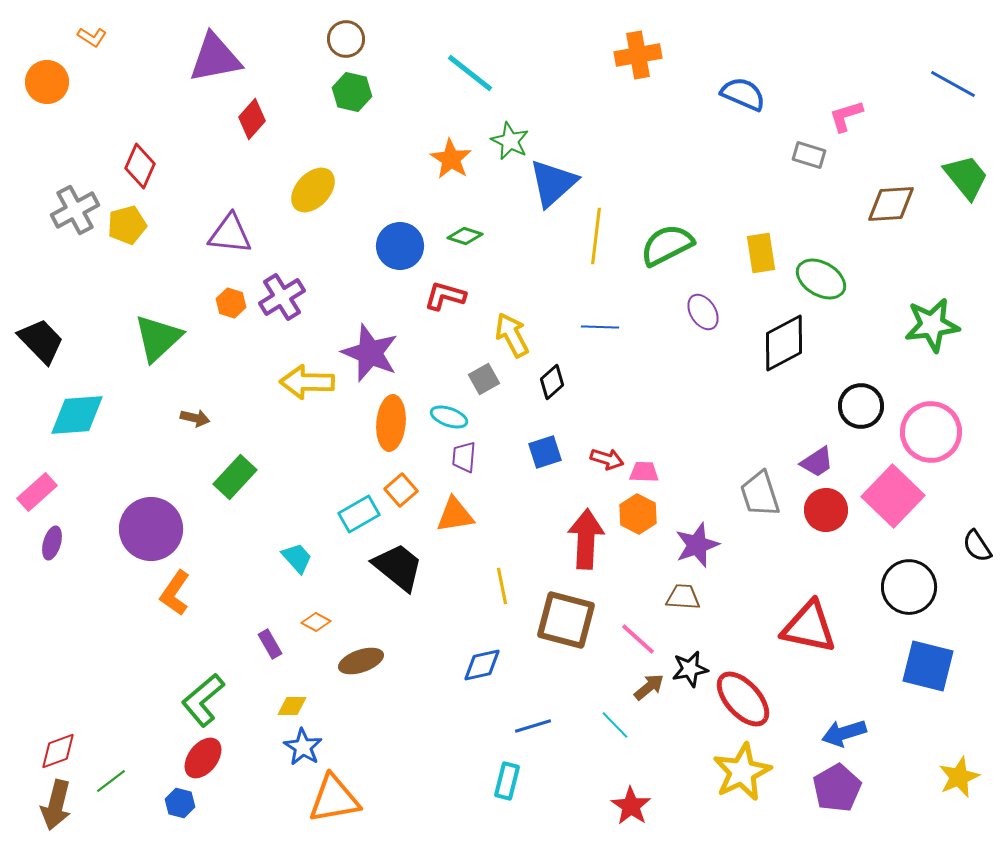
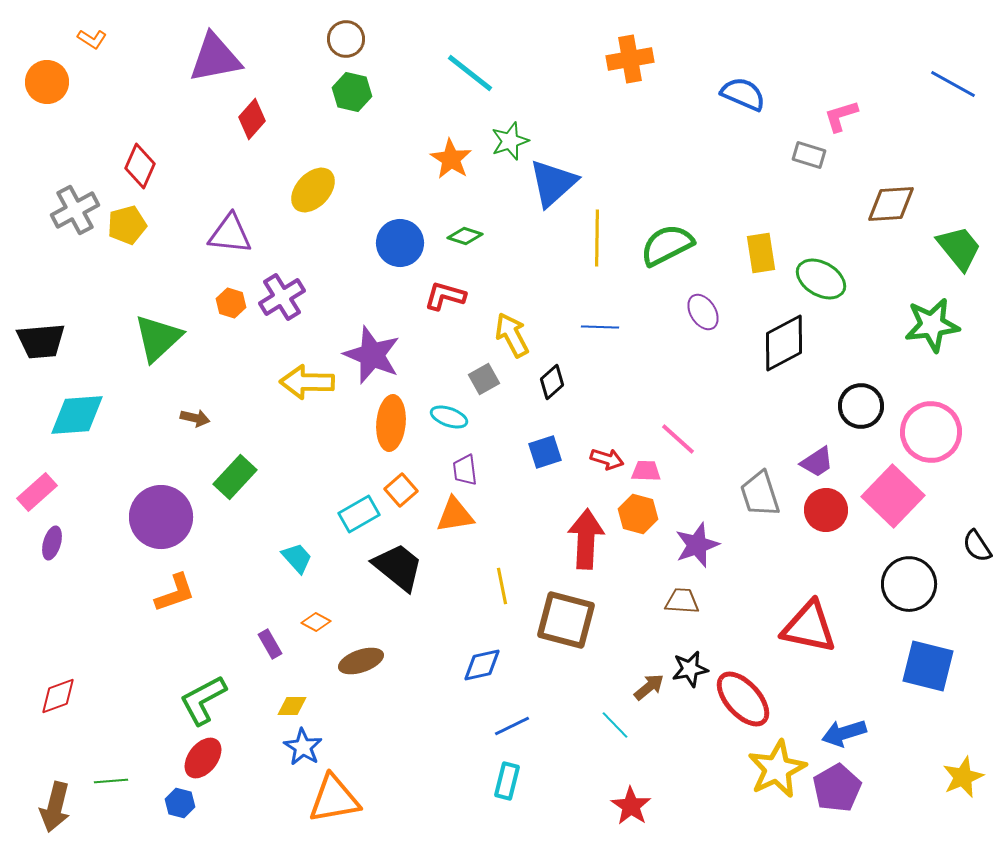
orange L-shape at (92, 37): moved 2 px down
orange cross at (638, 55): moved 8 px left, 4 px down
pink L-shape at (846, 116): moved 5 px left
green star at (510, 141): rotated 27 degrees clockwise
green trapezoid at (966, 177): moved 7 px left, 71 px down
yellow line at (596, 236): moved 1 px right, 2 px down; rotated 6 degrees counterclockwise
blue circle at (400, 246): moved 3 px up
black trapezoid at (41, 341): rotated 129 degrees clockwise
purple star at (370, 353): moved 2 px right, 2 px down
purple trapezoid at (464, 457): moved 1 px right, 13 px down; rotated 12 degrees counterclockwise
pink trapezoid at (644, 472): moved 2 px right, 1 px up
orange hexagon at (638, 514): rotated 12 degrees counterclockwise
purple circle at (151, 529): moved 10 px right, 12 px up
black circle at (909, 587): moved 3 px up
orange L-shape at (175, 593): rotated 144 degrees counterclockwise
brown trapezoid at (683, 597): moved 1 px left, 4 px down
pink line at (638, 639): moved 40 px right, 200 px up
green L-shape at (203, 700): rotated 12 degrees clockwise
blue line at (533, 726): moved 21 px left; rotated 9 degrees counterclockwise
red diamond at (58, 751): moved 55 px up
yellow star at (742, 772): moved 35 px right, 3 px up
yellow star at (959, 777): moved 4 px right
green line at (111, 781): rotated 32 degrees clockwise
brown arrow at (56, 805): moved 1 px left, 2 px down
